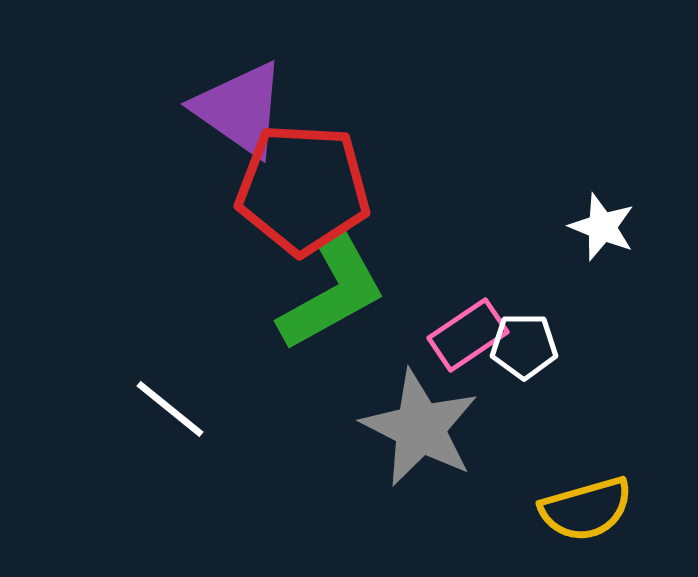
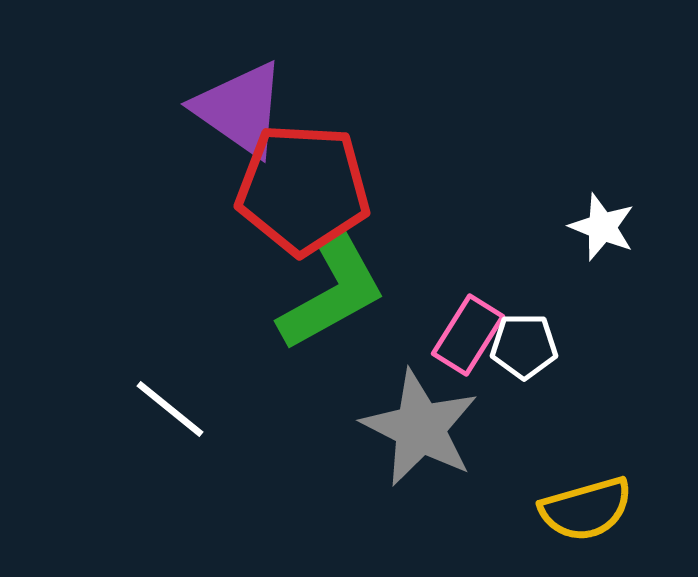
pink rectangle: rotated 24 degrees counterclockwise
